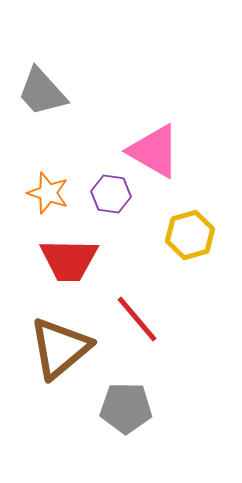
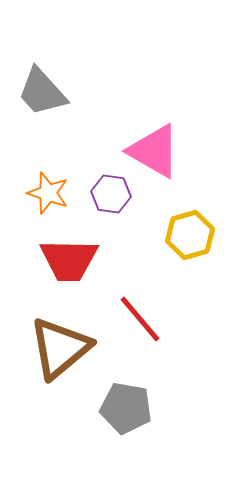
red line: moved 3 px right
gray pentagon: rotated 9 degrees clockwise
